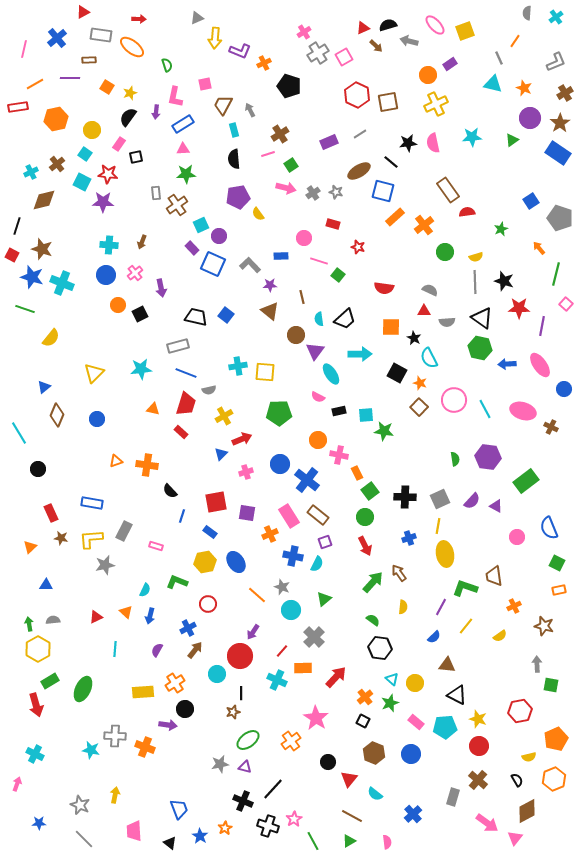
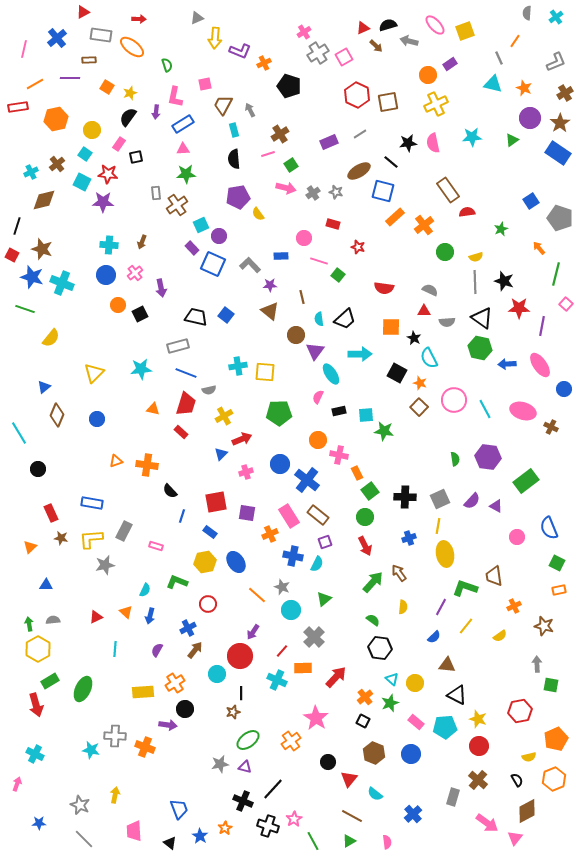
pink semicircle at (318, 397): rotated 88 degrees clockwise
